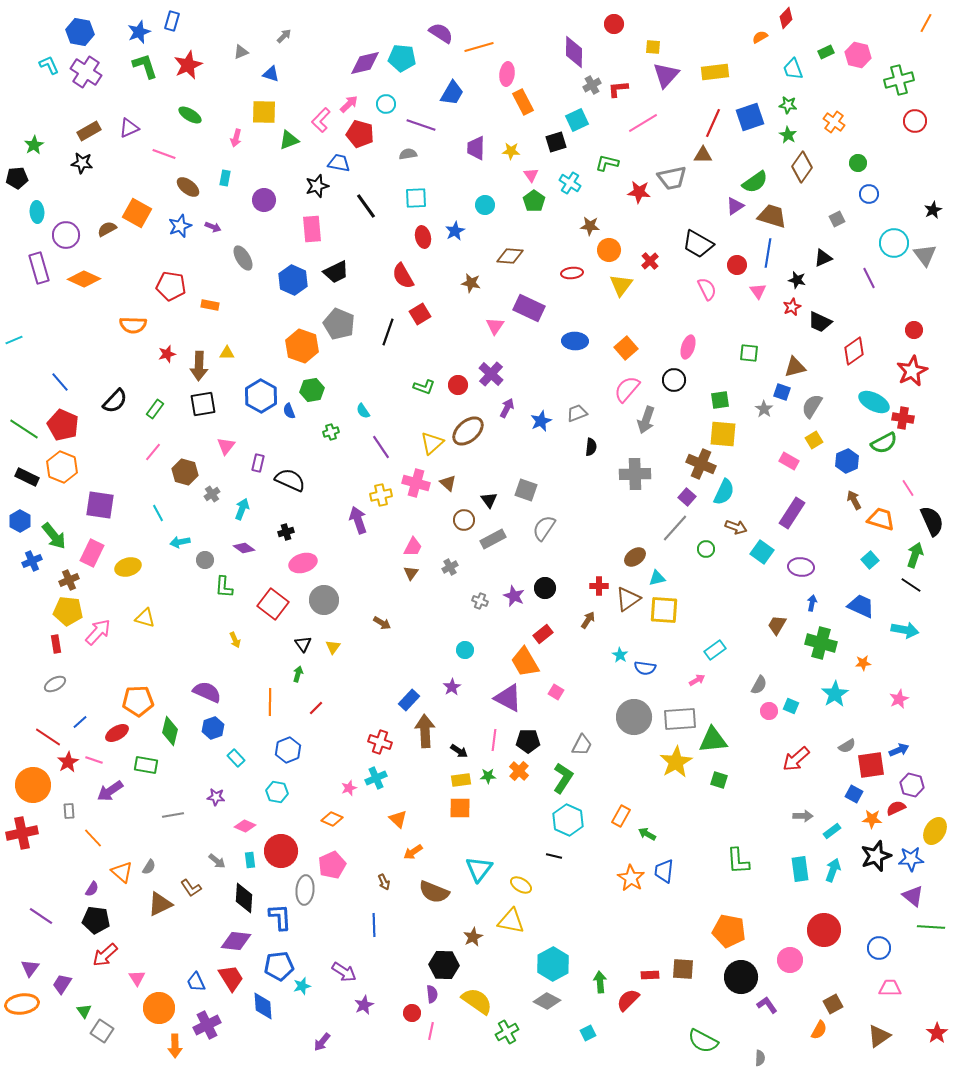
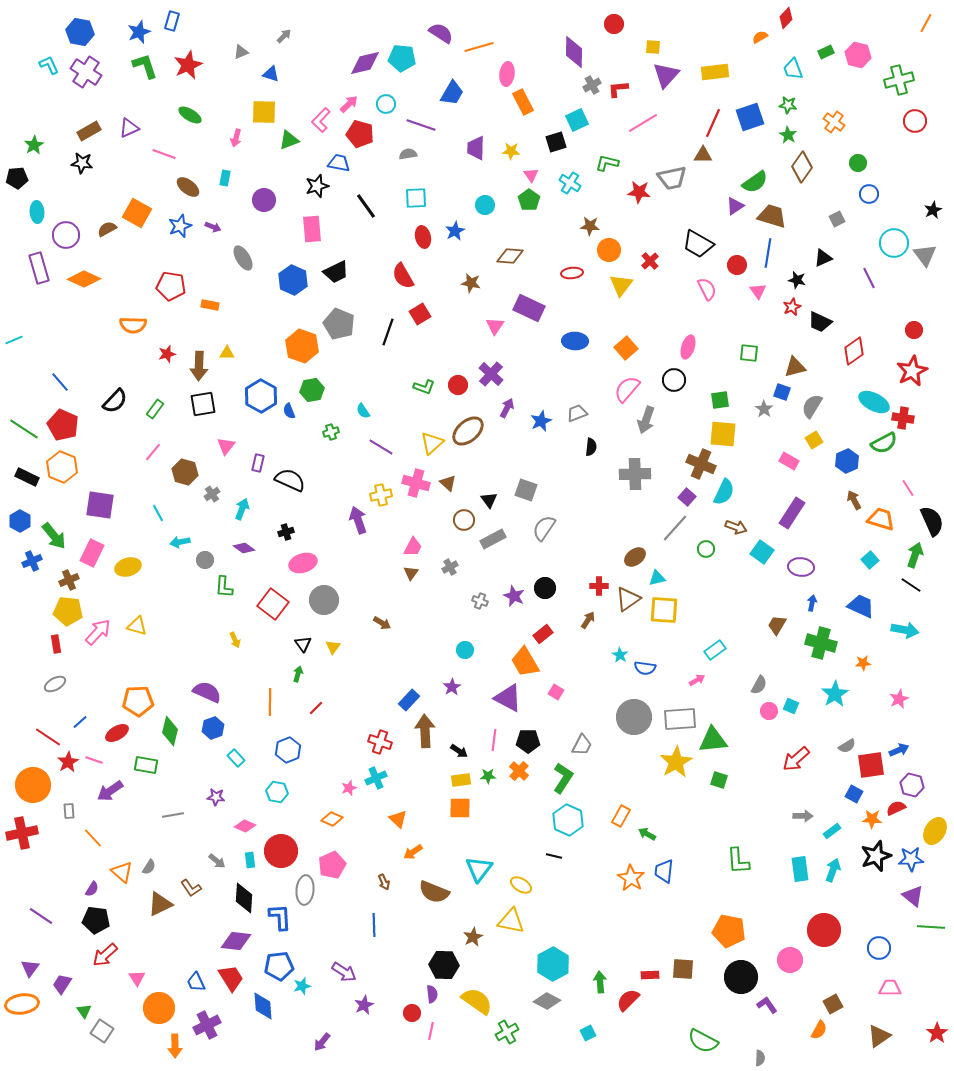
green pentagon at (534, 201): moved 5 px left, 1 px up
purple line at (381, 447): rotated 25 degrees counterclockwise
yellow triangle at (145, 618): moved 8 px left, 8 px down
